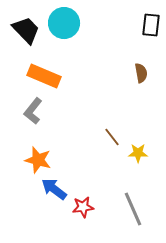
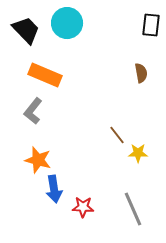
cyan circle: moved 3 px right
orange rectangle: moved 1 px right, 1 px up
brown line: moved 5 px right, 2 px up
blue arrow: rotated 136 degrees counterclockwise
red star: rotated 10 degrees clockwise
